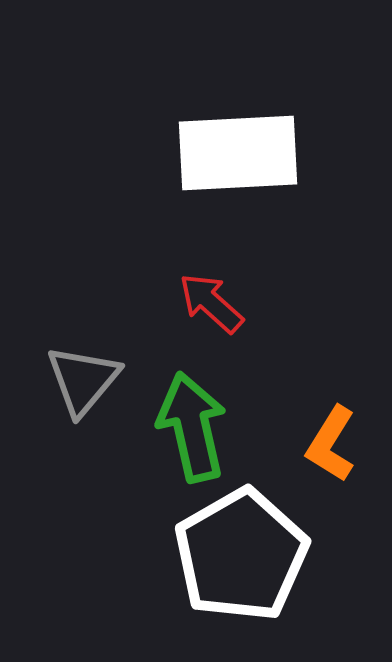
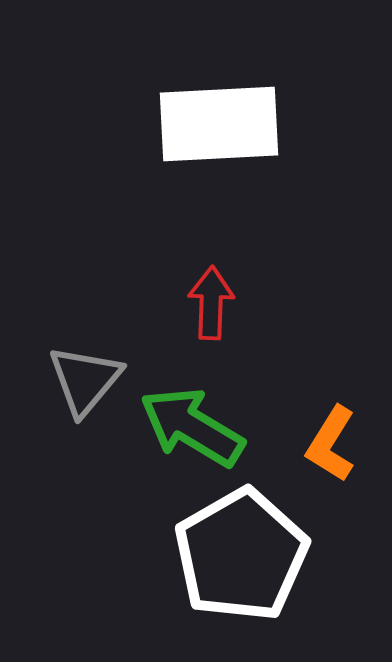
white rectangle: moved 19 px left, 29 px up
red arrow: rotated 50 degrees clockwise
gray triangle: moved 2 px right
green arrow: rotated 46 degrees counterclockwise
